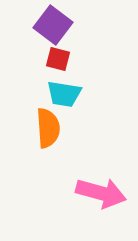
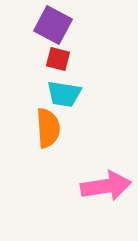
purple square: rotated 9 degrees counterclockwise
pink arrow: moved 5 px right, 7 px up; rotated 24 degrees counterclockwise
